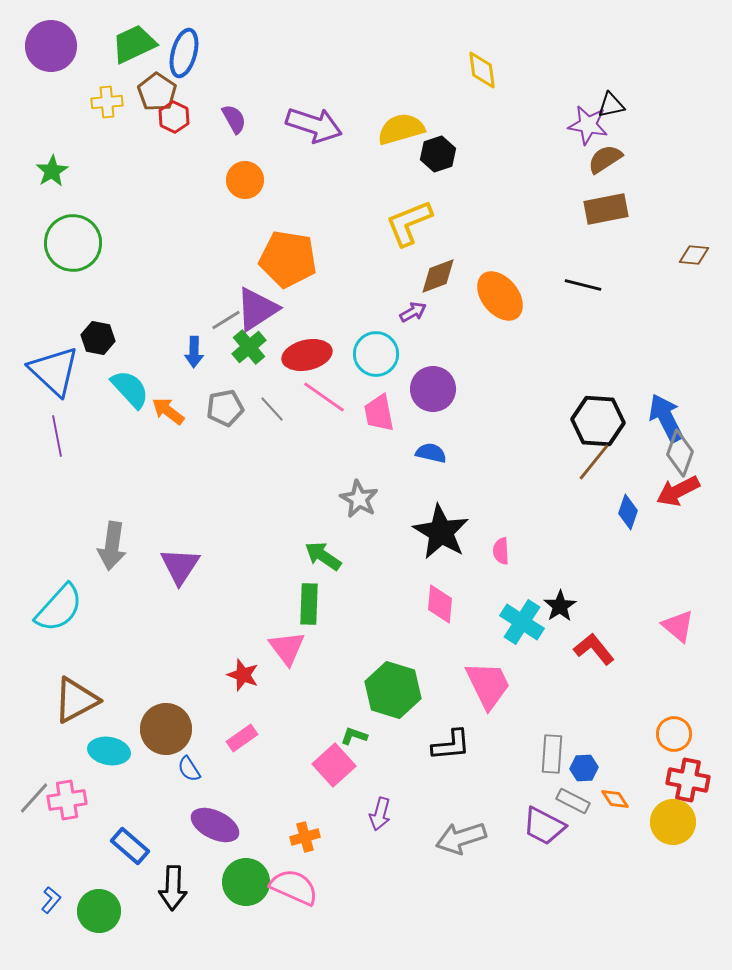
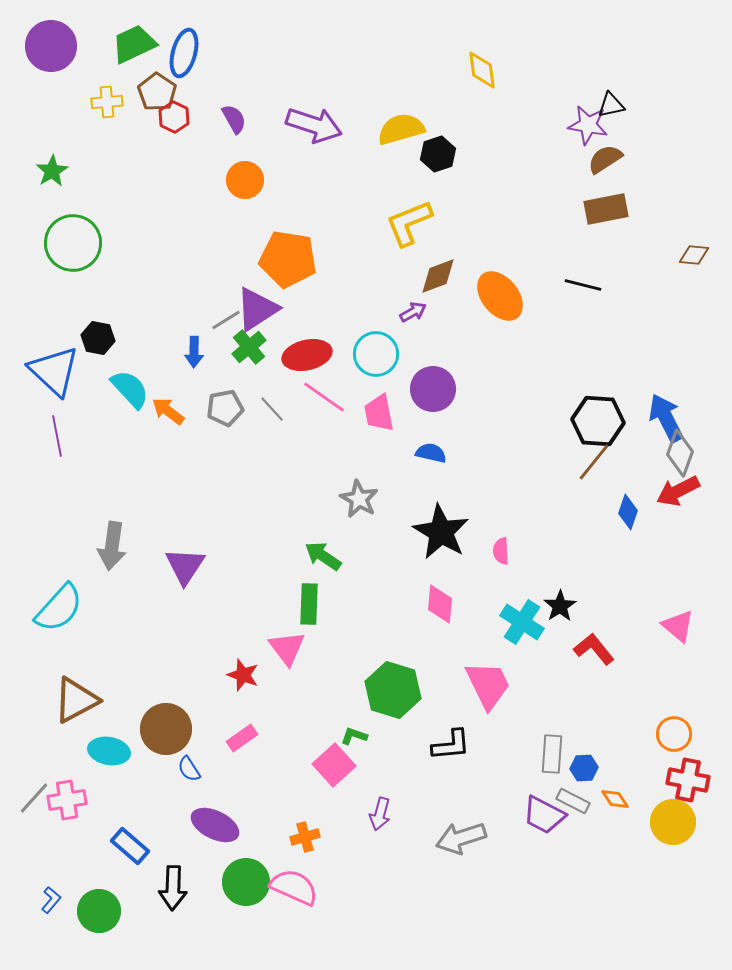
purple triangle at (180, 566): moved 5 px right
purple trapezoid at (544, 826): moved 11 px up
